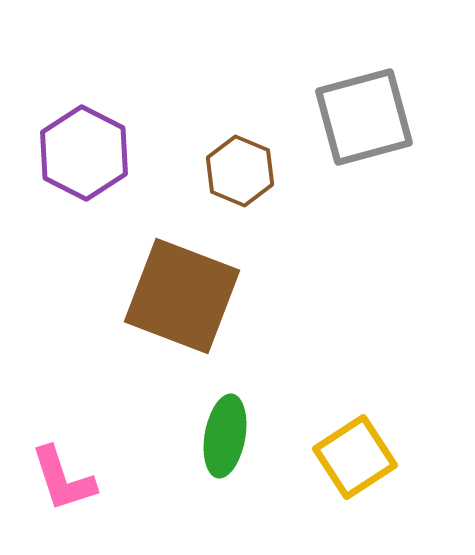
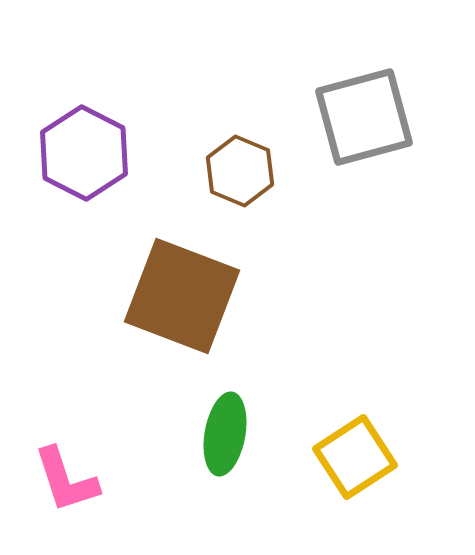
green ellipse: moved 2 px up
pink L-shape: moved 3 px right, 1 px down
